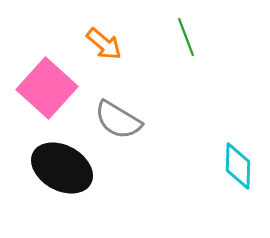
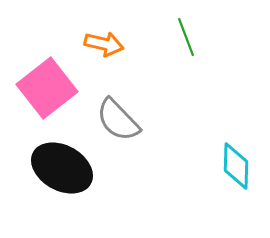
orange arrow: rotated 27 degrees counterclockwise
pink square: rotated 10 degrees clockwise
gray semicircle: rotated 15 degrees clockwise
cyan diamond: moved 2 px left
